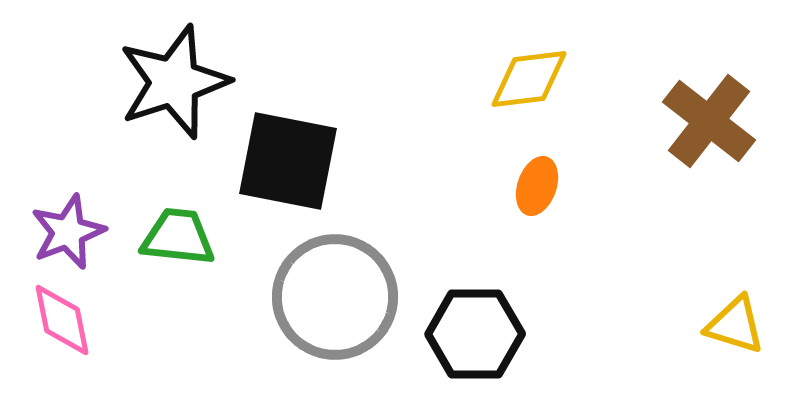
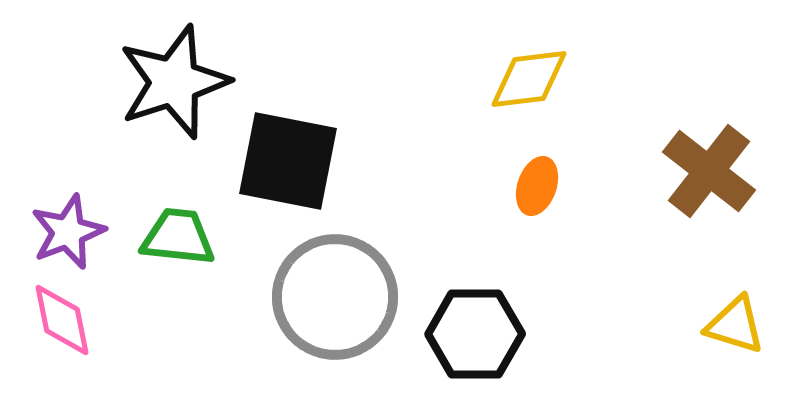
brown cross: moved 50 px down
